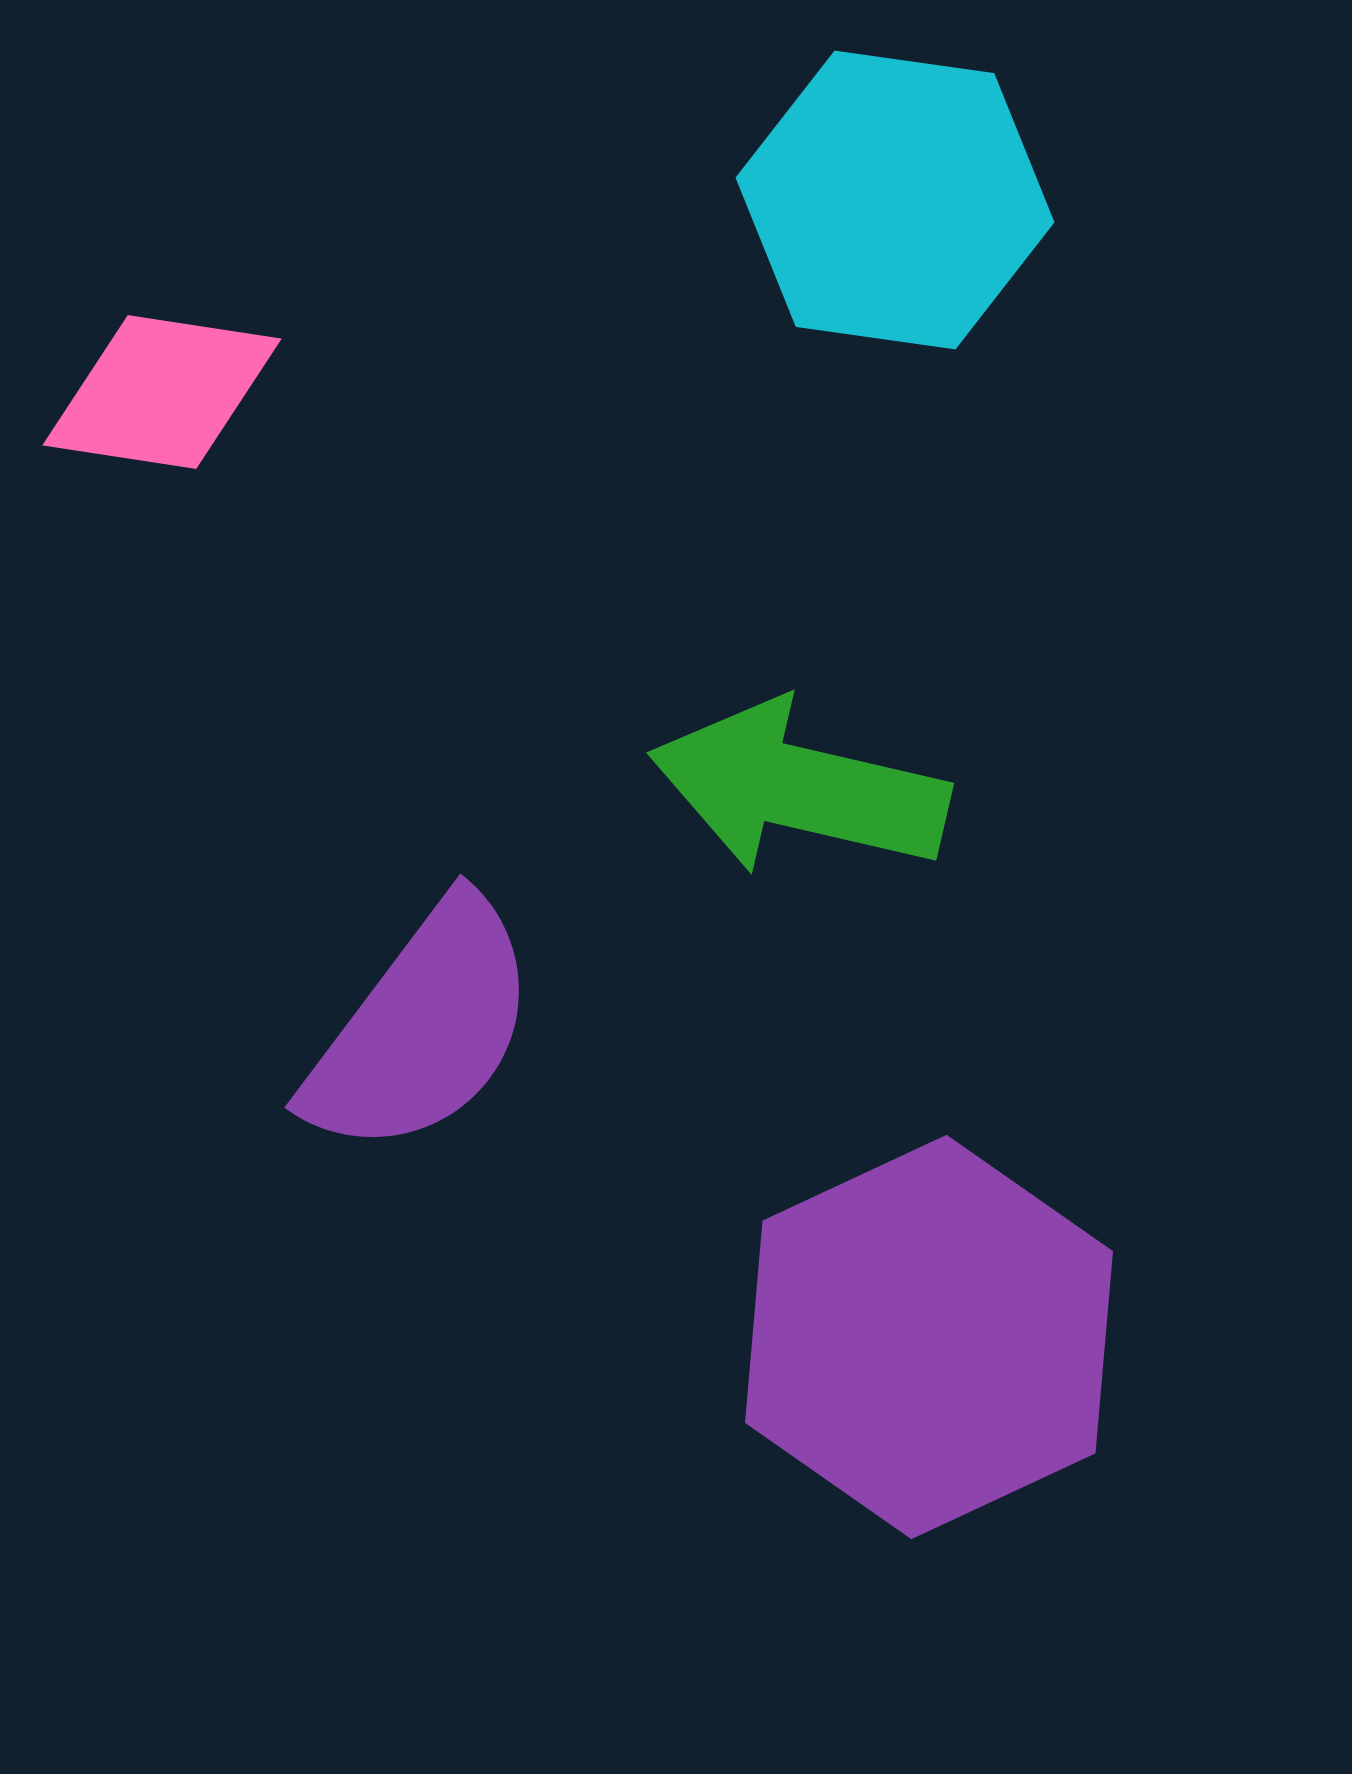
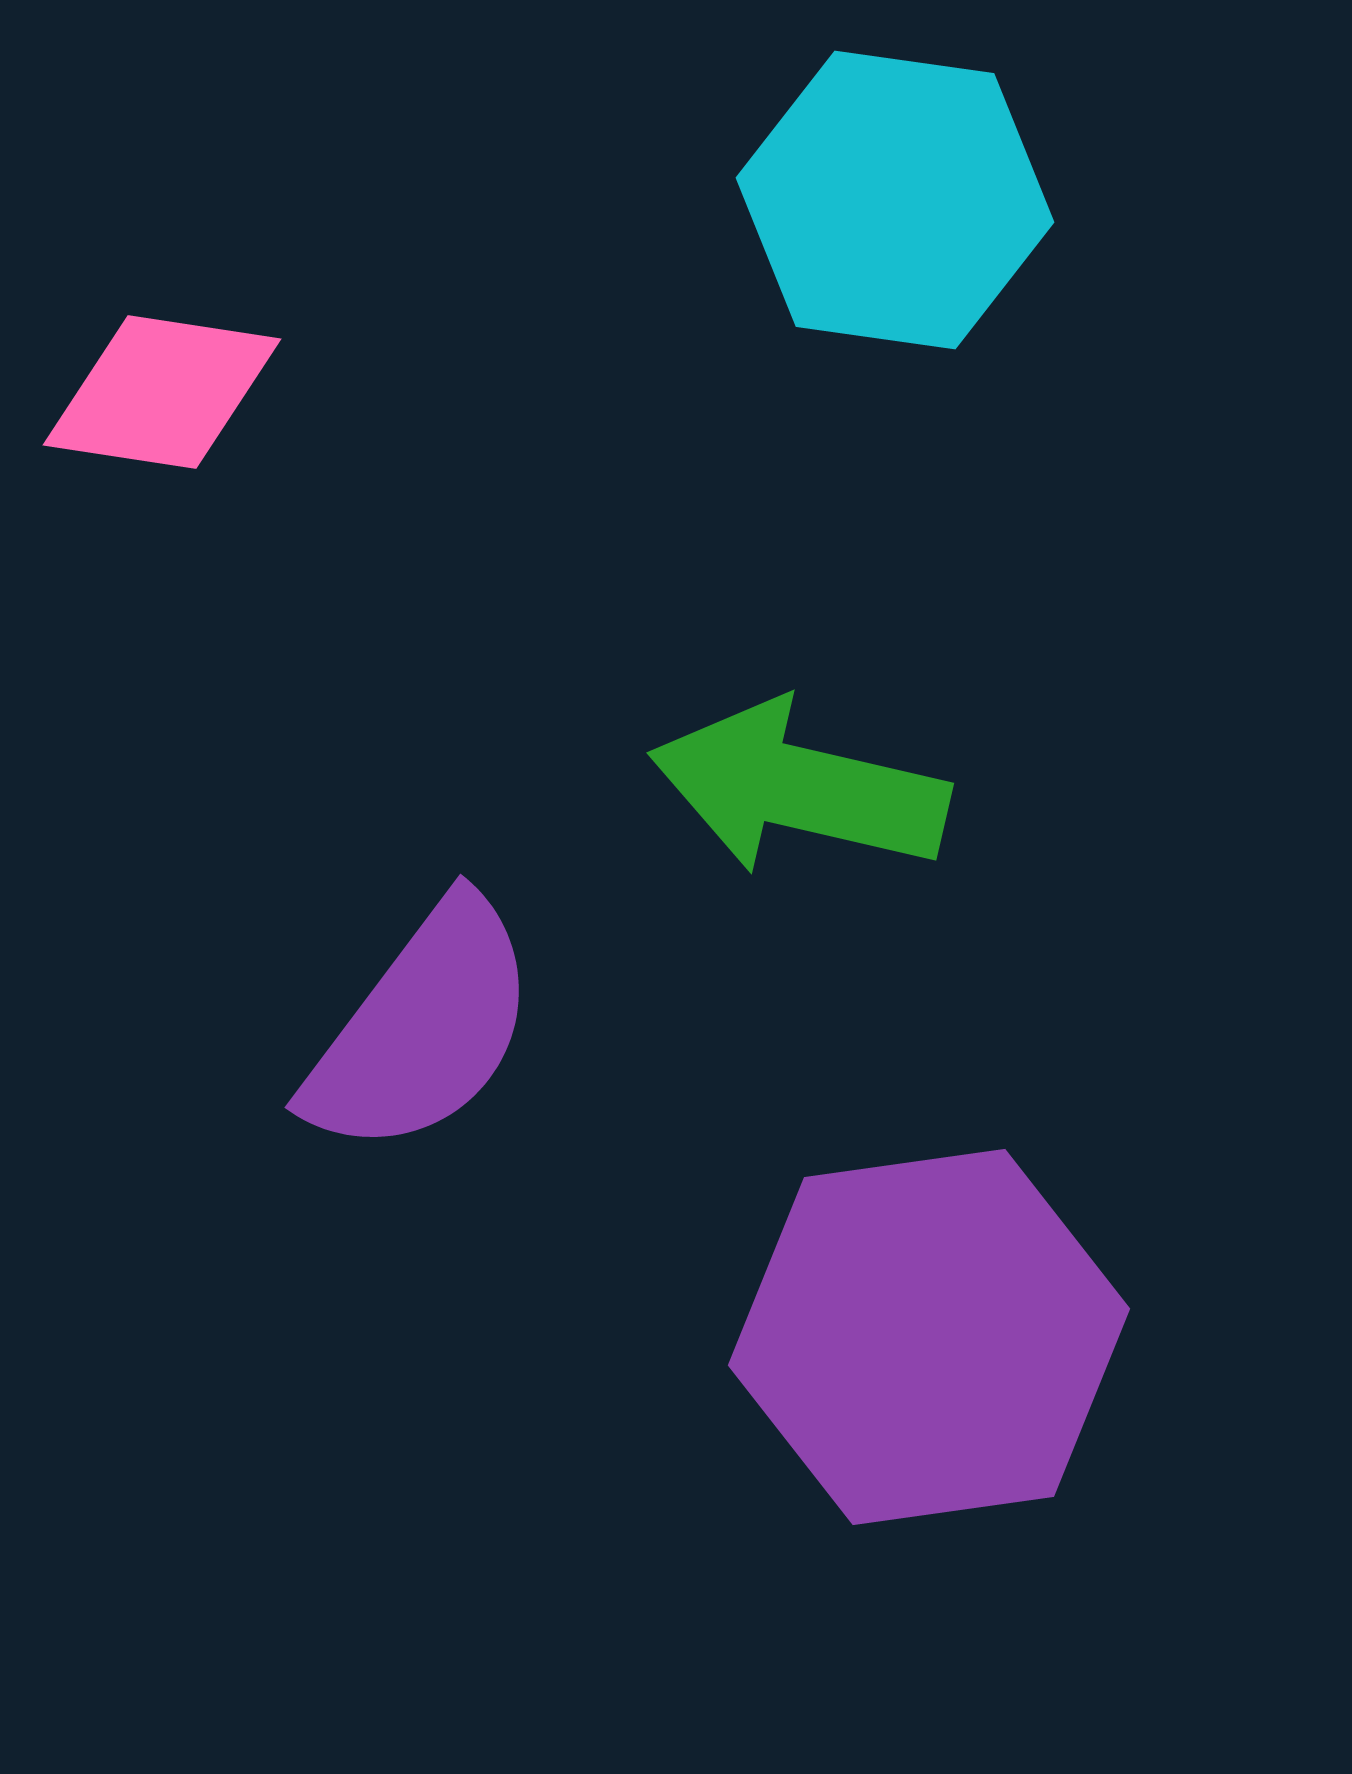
purple hexagon: rotated 17 degrees clockwise
